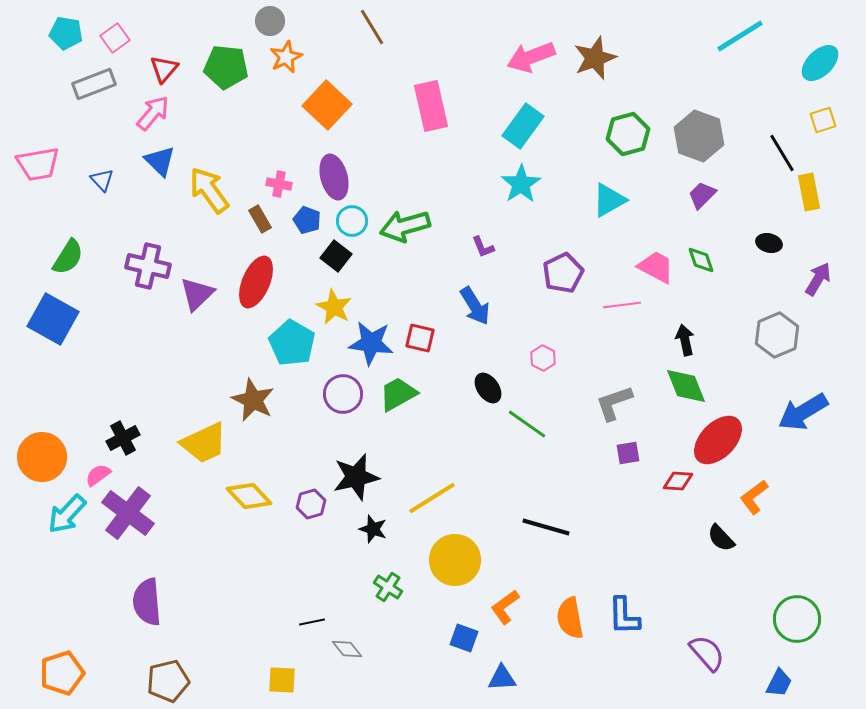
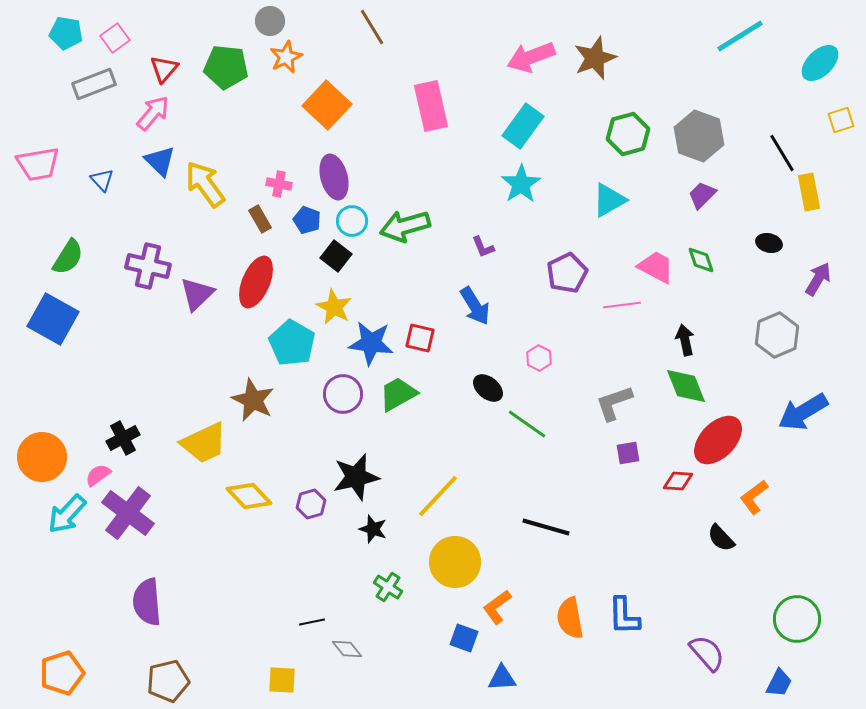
yellow square at (823, 120): moved 18 px right
yellow arrow at (209, 190): moved 4 px left, 6 px up
purple pentagon at (563, 273): moved 4 px right
pink hexagon at (543, 358): moved 4 px left
black ellipse at (488, 388): rotated 16 degrees counterclockwise
yellow line at (432, 498): moved 6 px right, 2 px up; rotated 15 degrees counterclockwise
yellow circle at (455, 560): moved 2 px down
orange L-shape at (505, 607): moved 8 px left
